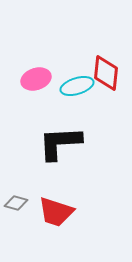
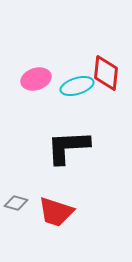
black L-shape: moved 8 px right, 4 px down
